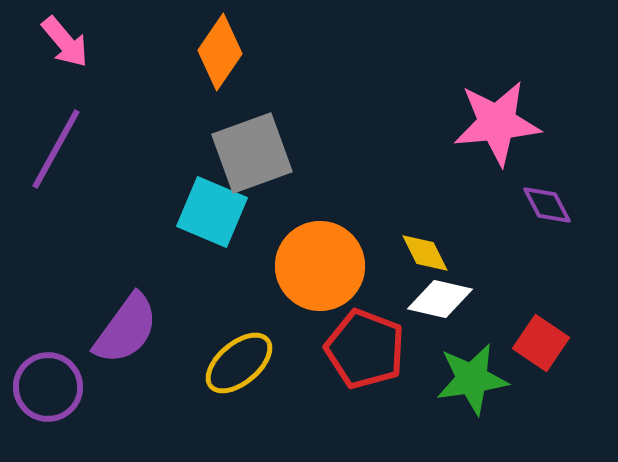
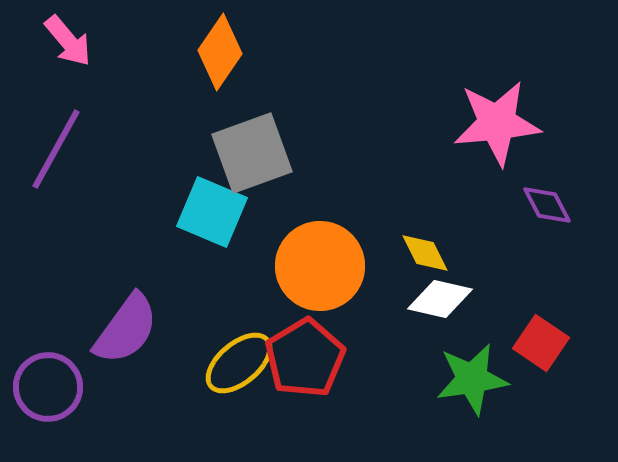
pink arrow: moved 3 px right, 1 px up
red pentagon: moved 60 px left, 9 px down; rotated 20 degrees clockwise
